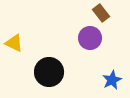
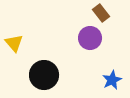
yellow triangle: rotated 24 degrees clockwise
black circle: moved 5 px left, 3 px down
